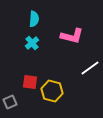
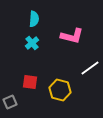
yellow hexagon: moved 8 px right, 1 px up
